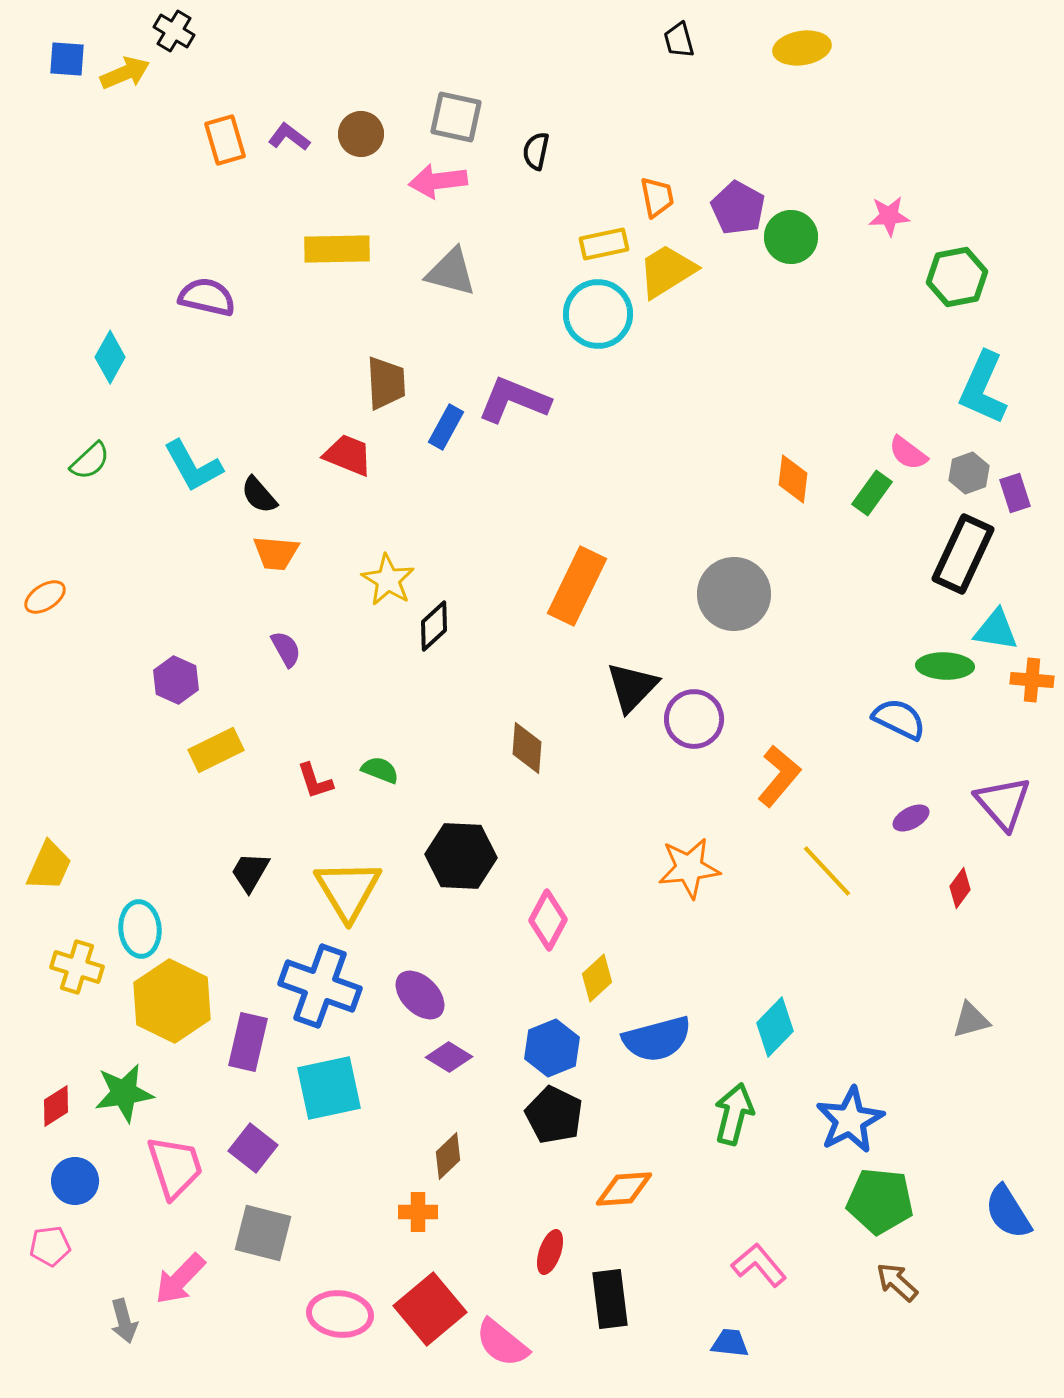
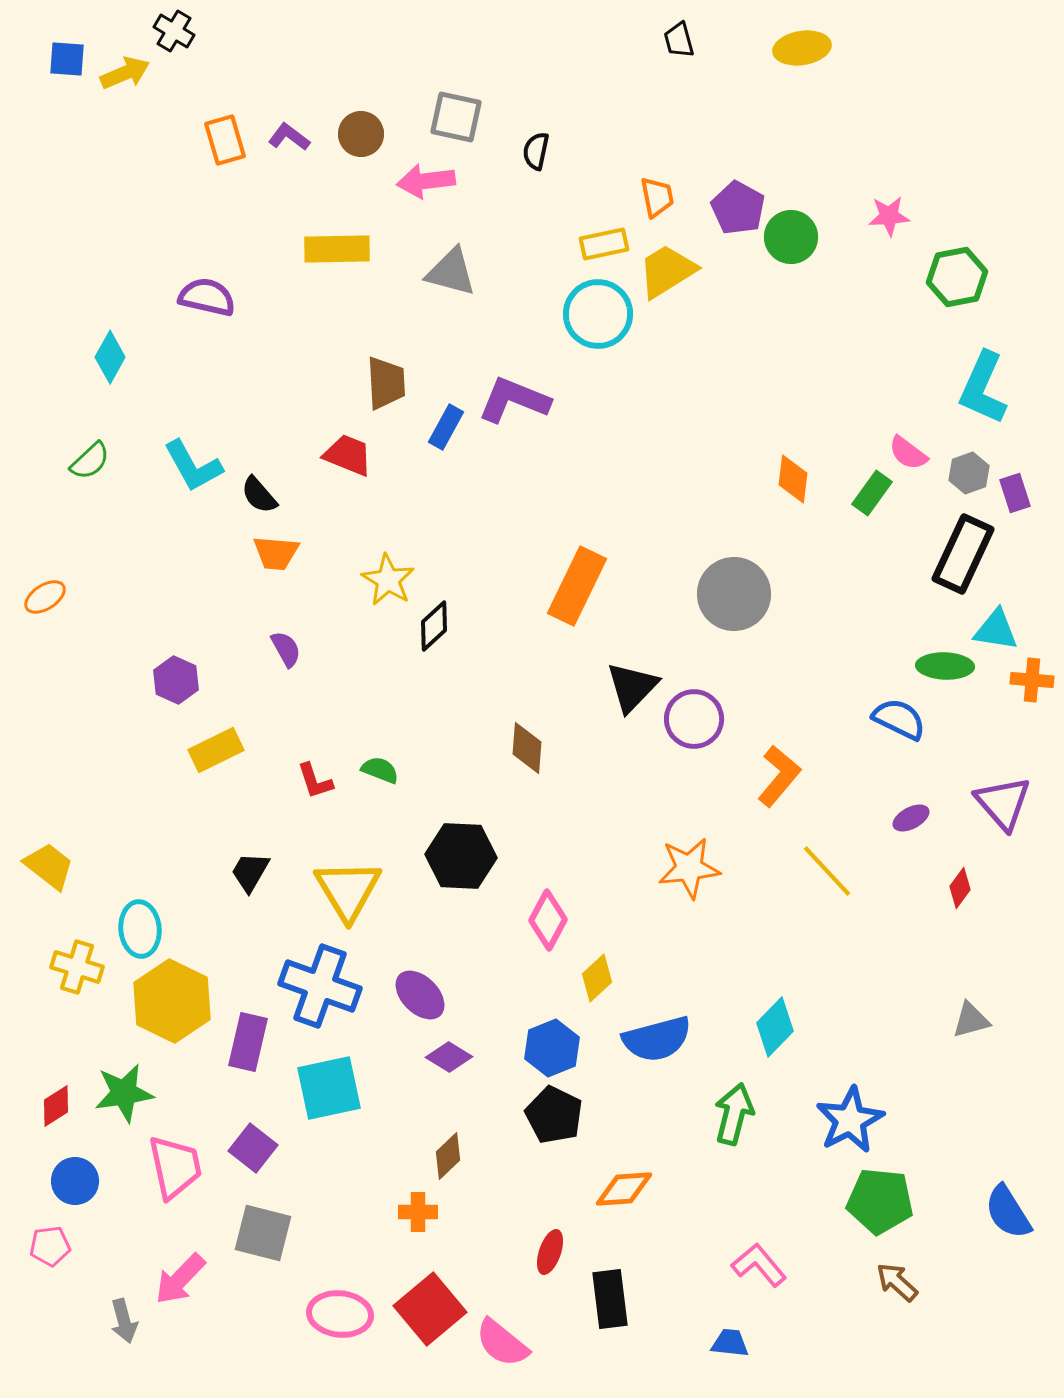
pink arrow at (438, 181): moved 12 px left
yellow trapezoid at (49, 866): rotated 76 degrees counterclockwise
pink trapezoid at (175, 1167): rotated 6 degrees clockwise
